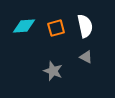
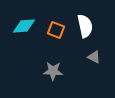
orange square: moved 2 px down; rotated 36 degrees clockwise
gray triangle: moved 8 px right
gray star: rotated 18 degrees counterclockwise
